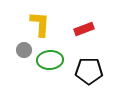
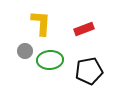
yellow L-shape: moved 1 px right, 1 px up
gray circle: moved 1 px right, 1 px down
black pentagon: rotated 12 degrees counterclockwise
